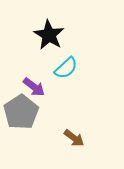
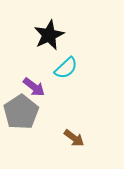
black star: rotated 16 degrees clockwise
